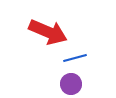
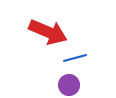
purple circle: moved 2 px left, 1 px down
